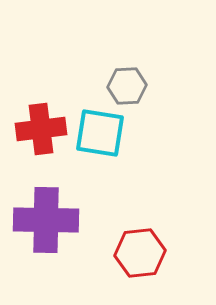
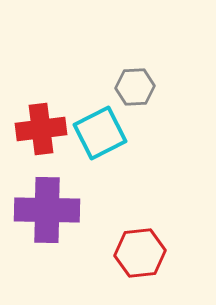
gray hexagon: moved 8 px right, 1 px down
cyan square: rotated 36 degrees counterclockwise
purple cross: moved 1 px right, 10 px up
